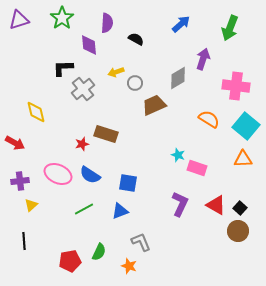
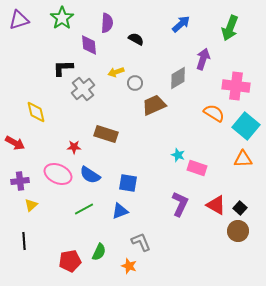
orange semicircle: moved 5 px right, 6 px up
red star: moved 8 px left, 3 px down; rotated 16 degrees clockwise
